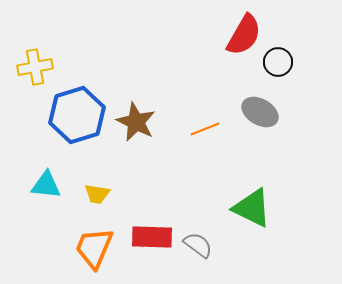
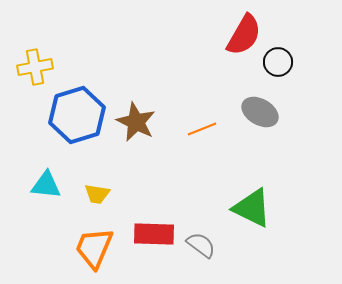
orange line: moved 3 px left
red rectangle: moved 2 px right, 3 px up
gray semicircle: moved 3 px right
